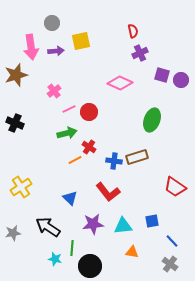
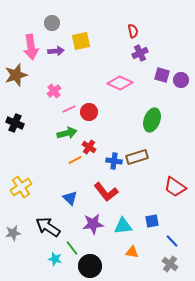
red L-shape: moved 2 px left
green line: rotated 42 degrees counterclockwise
